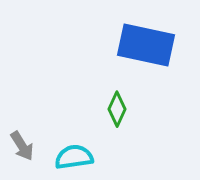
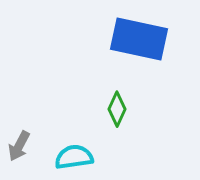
blue rectangle: moved 7 px left, 6 px up
gray arrow: moved 3 px left; rotated 60 degrees clockwise
